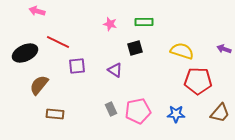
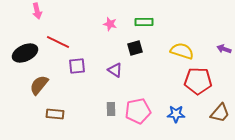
pink arrow: rotated 119 degrees counterclockwise
gray rectangle: rotated 24 degrees clockwise
